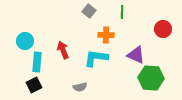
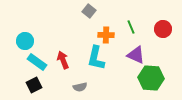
green line: moved 9 px right, 15 px down; rotated 24 degrees counterclockwise
red arrow: moved 10 px down
cyan L-shape: rotated 85 degrees counterclockwise
cyan rectangle: rotated 60 degrees counterclockwise
